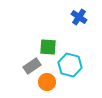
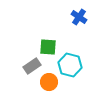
orange circle: moved 2 px right
